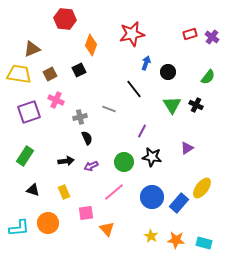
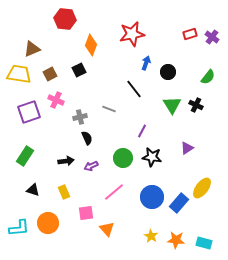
green circle: moved 1 px left, 4 px up
